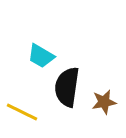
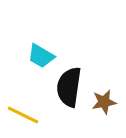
black semicircle: moved 2 px right
yellow line: moved 1 px right, 3 px down
